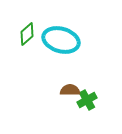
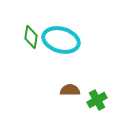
green diamond: moved 4 px right, 3 px down; rotated 40 degrees counterclockwise
green cross: moved 10 px right
